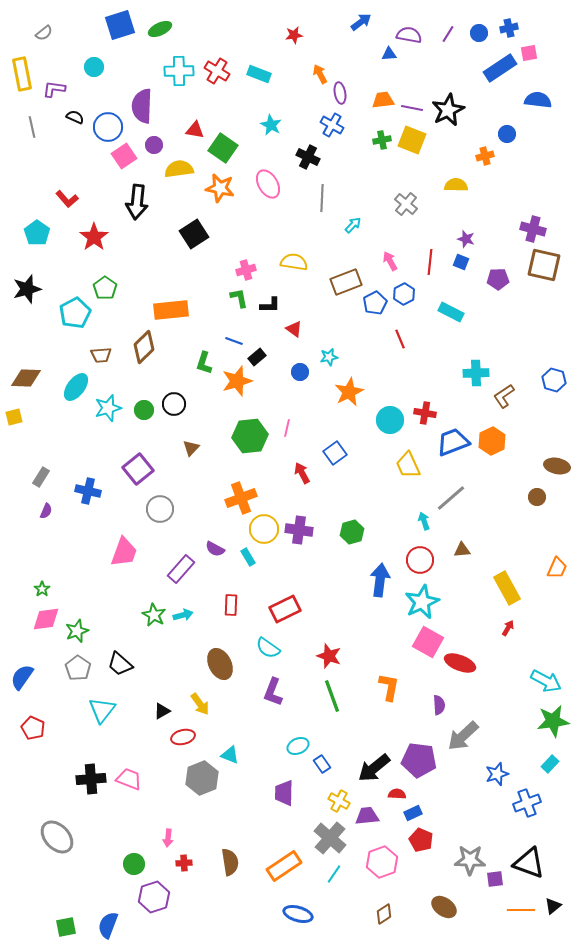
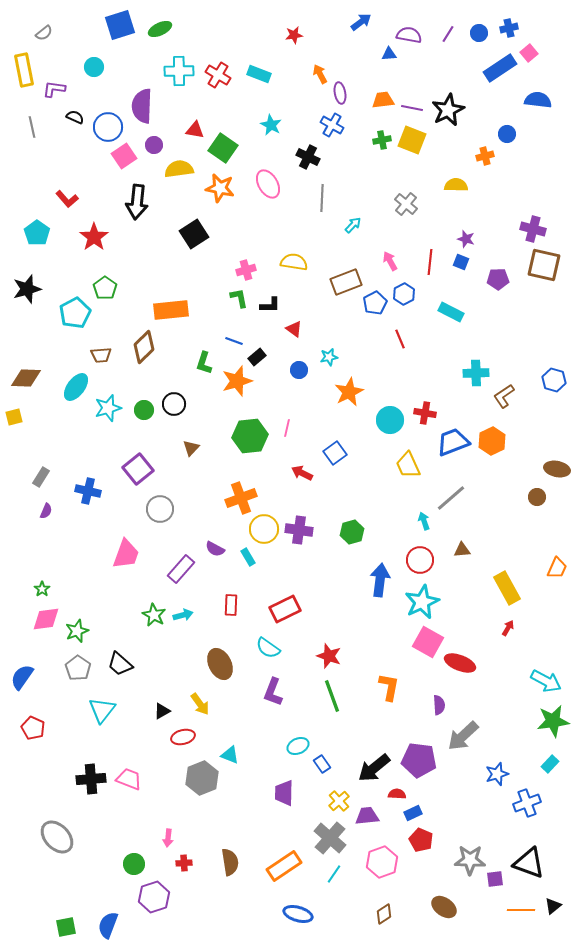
pink square at (529, 53): rotated 30 degrees counterclockwise
red cross at (217, 71): moved 1 px right, 4 px down
yellow rectangle at (22, 74): moved 2 px right, 4 px up
blue circle at (300, 372): moved 1 px left, 2 px up
brown ellipse at (557, 466): moved 3 px down
red arrow at (302, 473): rotated 35 degrees counterclockwise
pink trapezoid at (124, 552): moved 2 px right, 2 px down
yellow cross at (339, 801): rotated 20 degrees clockwise
